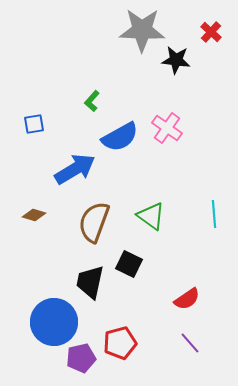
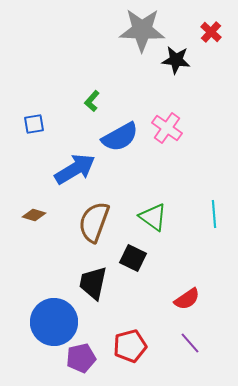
green triangle: moved 2 px right, 1 px down
black square: moved 4 px right, 6 px up
black trapezoid: moved 3 px right, 1 px down
red pentagon: moved 10 px right, 3 px down
